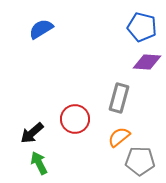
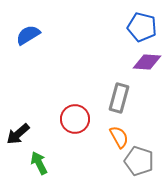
blue semicircle: moved 13 px left, 6 px down
black arrow: moved 14 px left, 1 px down
orange semicircle: rotated 100 degrees clockwise
gray pentagon: moved 1 px left; rotated 16 degrees clockwise
